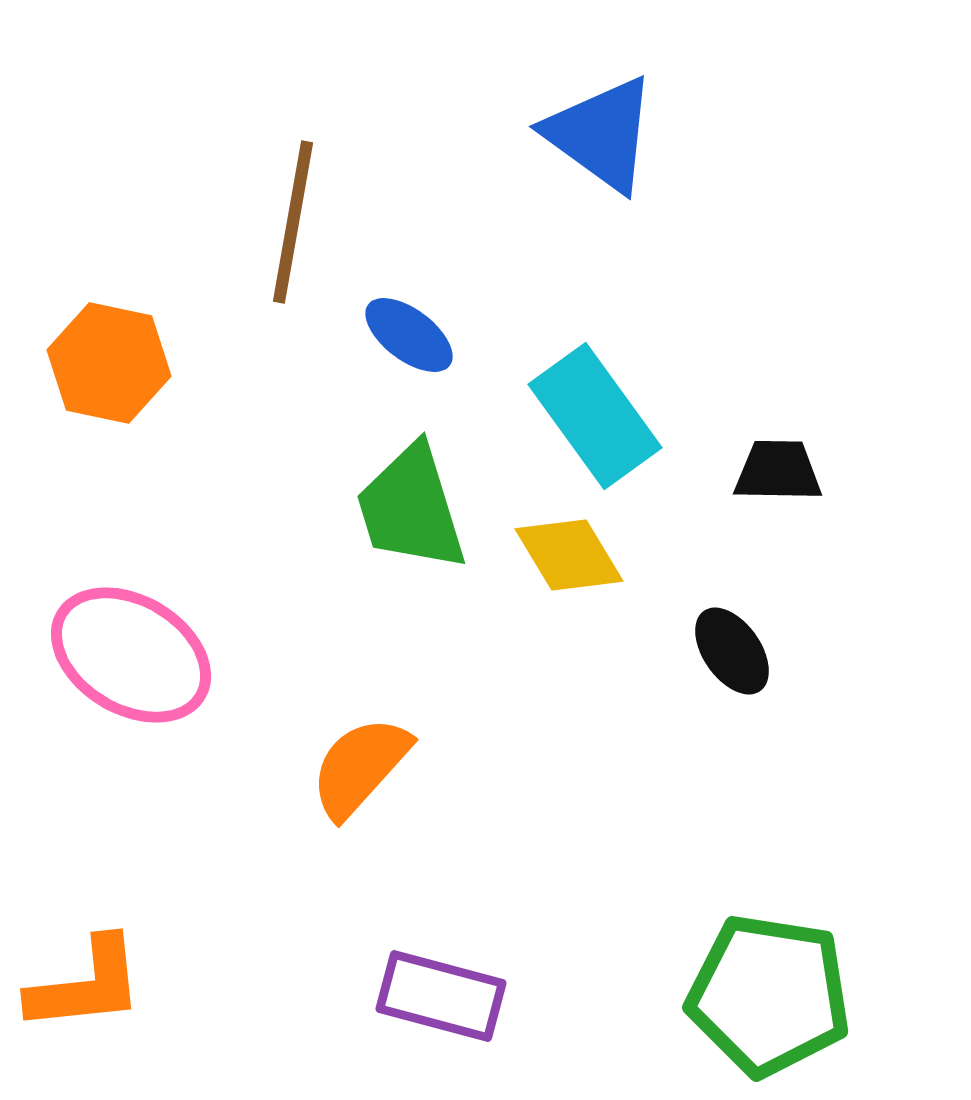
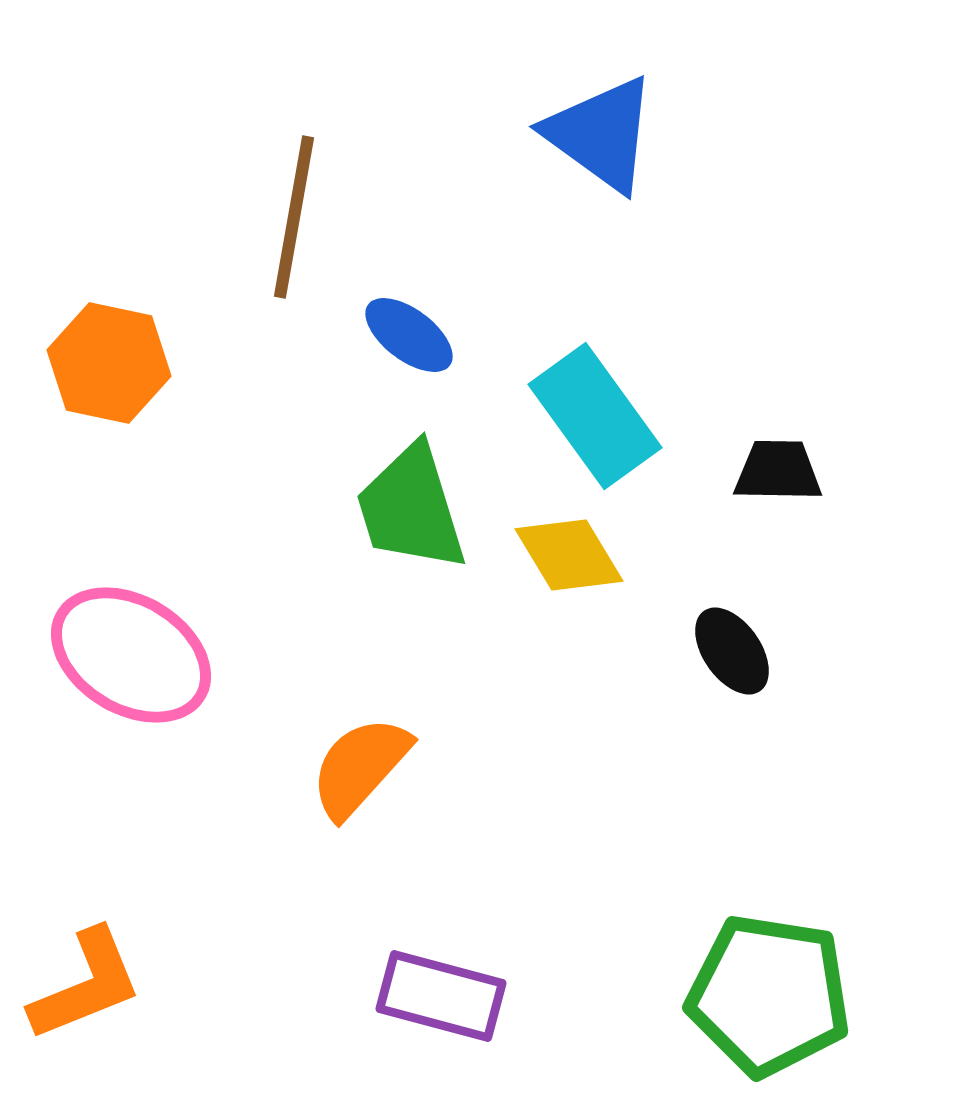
brown line: moved 1 px right, 5 px up
orange L-shape: rotated 16 degrees counterclockwise
